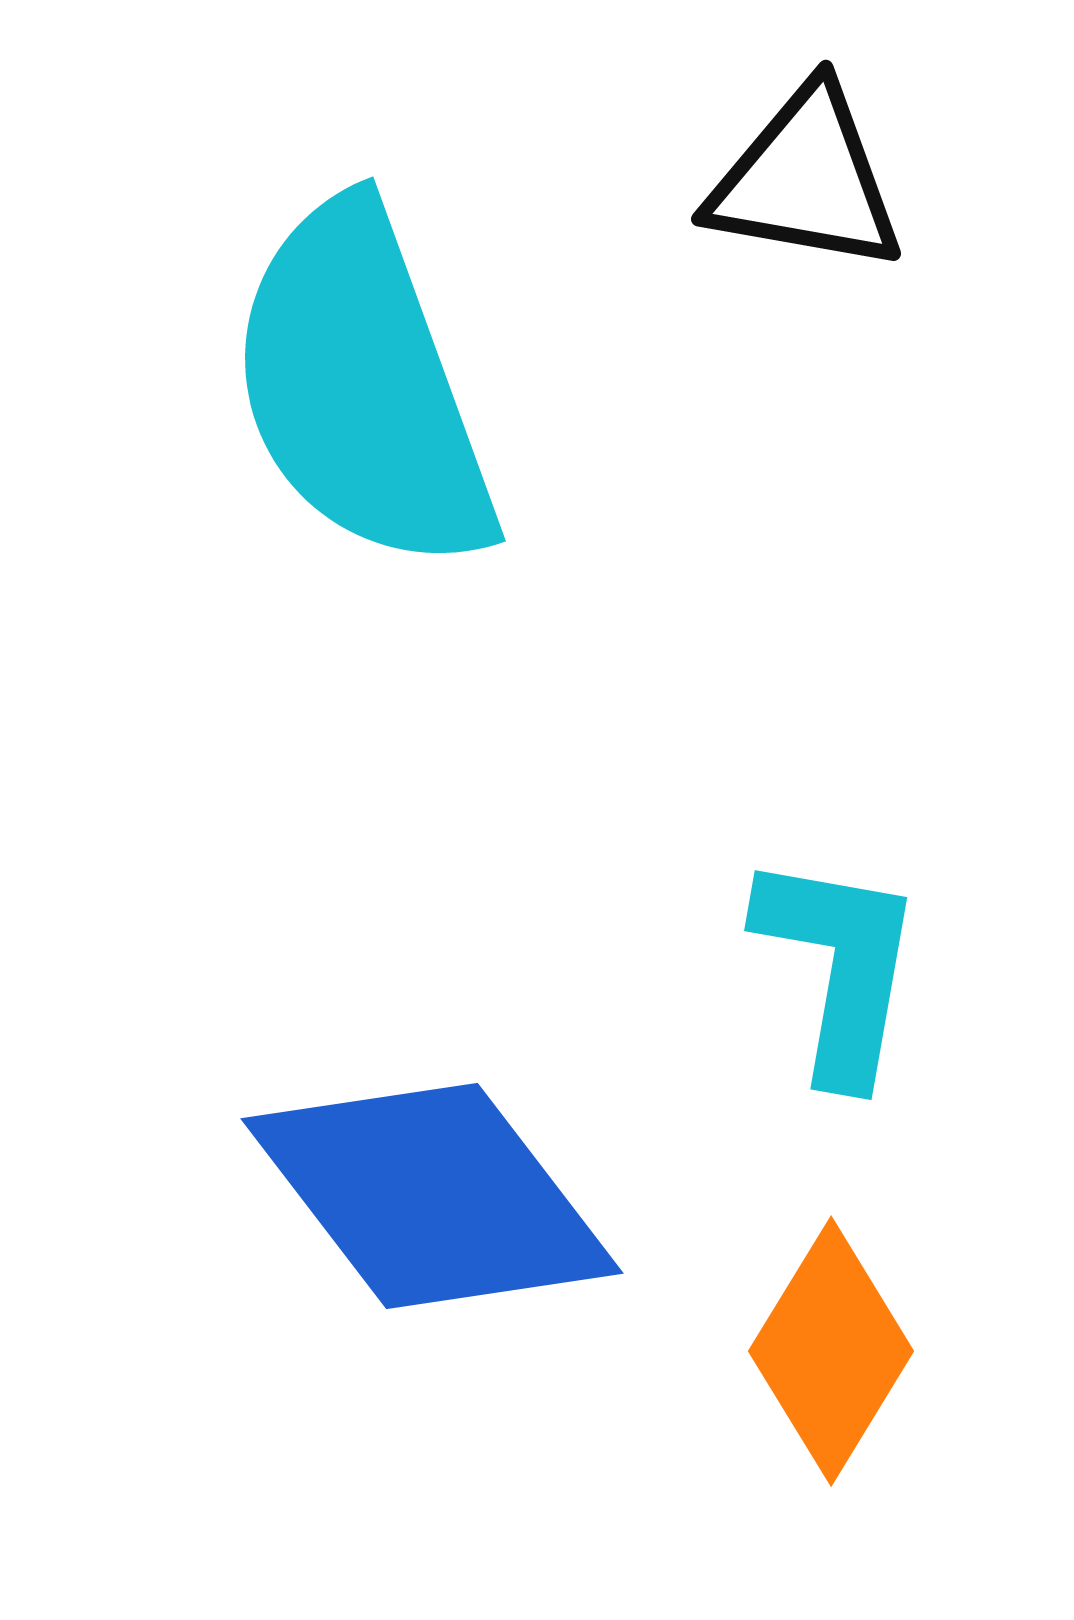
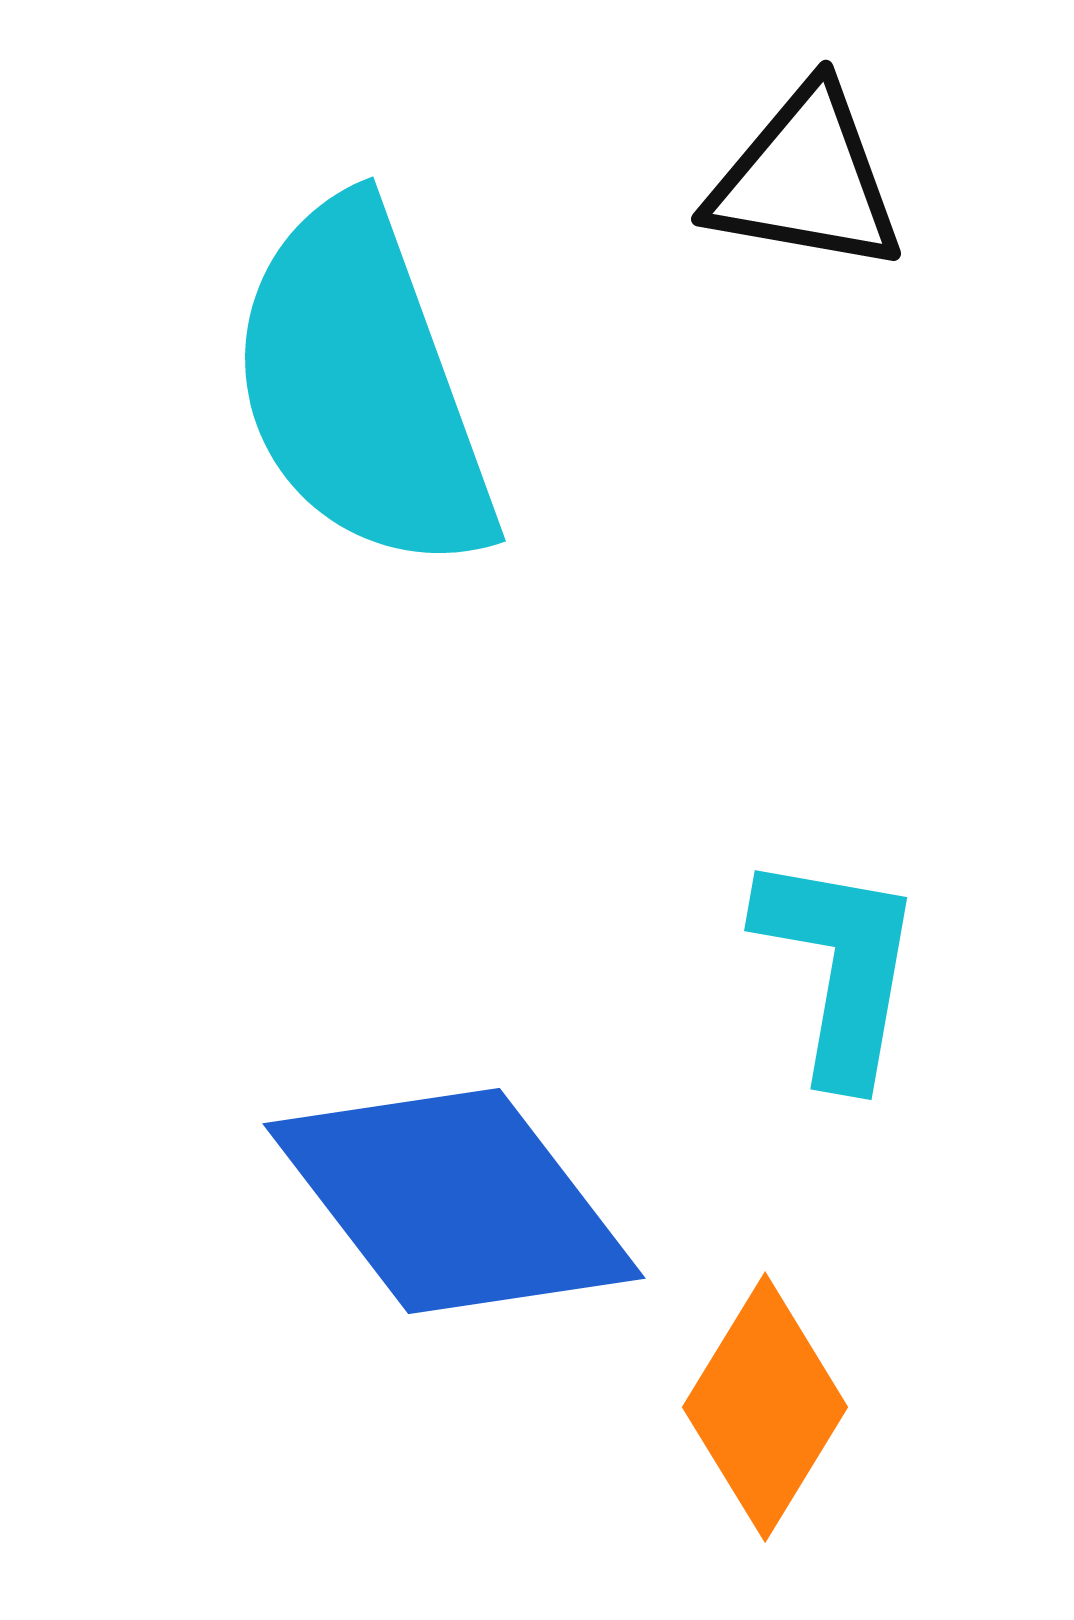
blue diamond: moved 22 px right, 5 px down
orange diamond: moved 66 px left, 56 px down
